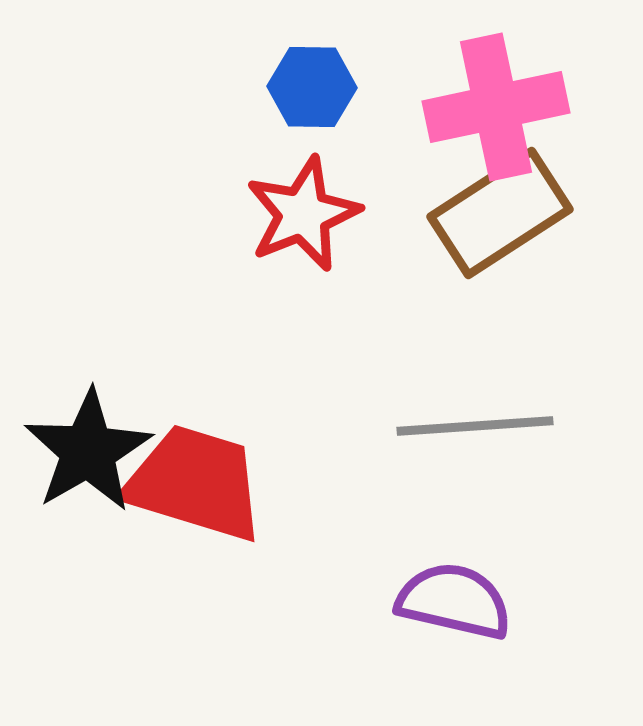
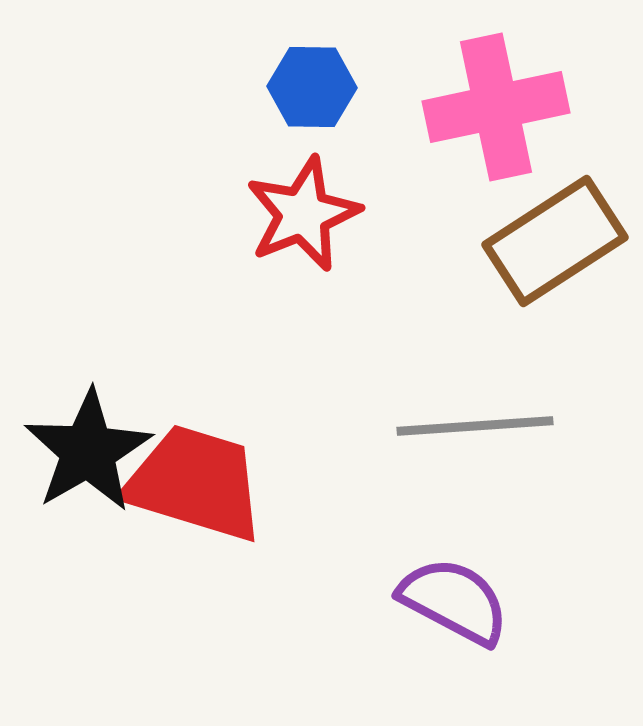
brown rectangle: moved 55 px right, 28 px down
purple semicircle: rotated 15 degrees clockwise
